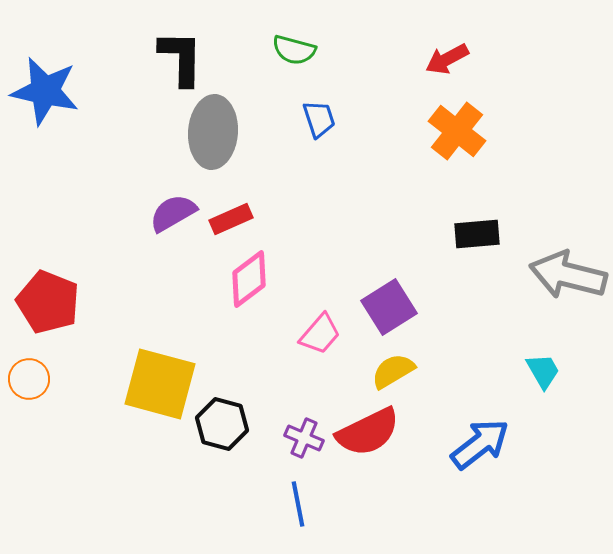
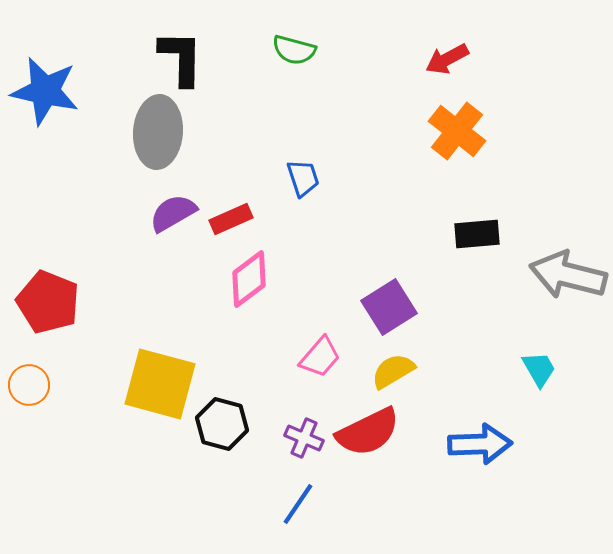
blue trapezoid: moved 16 px left, 59 px down
gray ellipse: moved 55 px left
pink trapezoid: moved 23 px down
cyan trapezoid: moved 4 px left, 2 px up
orange circle: moved 6 px down
blue arrow: rotated 36 degrees clockwise
blue line: rotated 45 degrees clockwise
